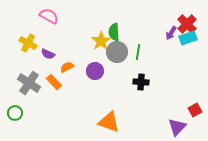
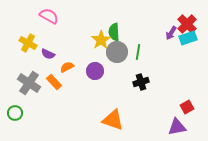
yellow star: moved 1 px up
black cross: rotated 21 degrees counterclockwise
red square: moved 8 px left, 3 px up
orange triangle: moved 4 px right, 2 px up
purple triangle: rotated 36 degrees clockwise
